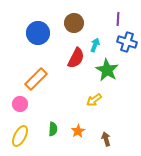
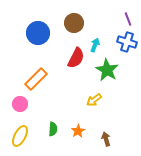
purple line: moved 10 px right; rotated 24 degrees counterclockwise
